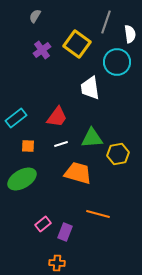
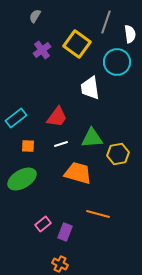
orange cross: moved 3 px right, 1 px down; rotated 21 degrees clockwise
